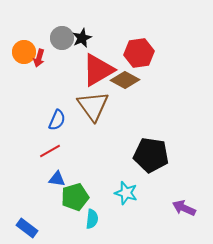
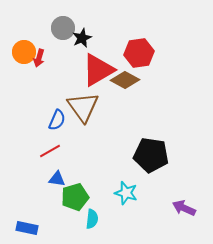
gray circle: moved 1 px right, 10 px up
brown triangle: moved 10 px left, 1 px down
blue rectangle: rotated 25 degrees counterclockwise
